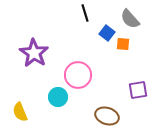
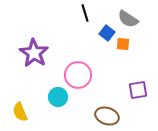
gray semicircle: moved 2 px left; rotated 15 degrees counterclockwise
